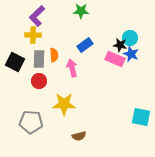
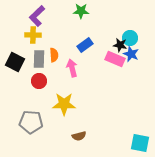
cyan square: moved 1 px left, 26 px down
